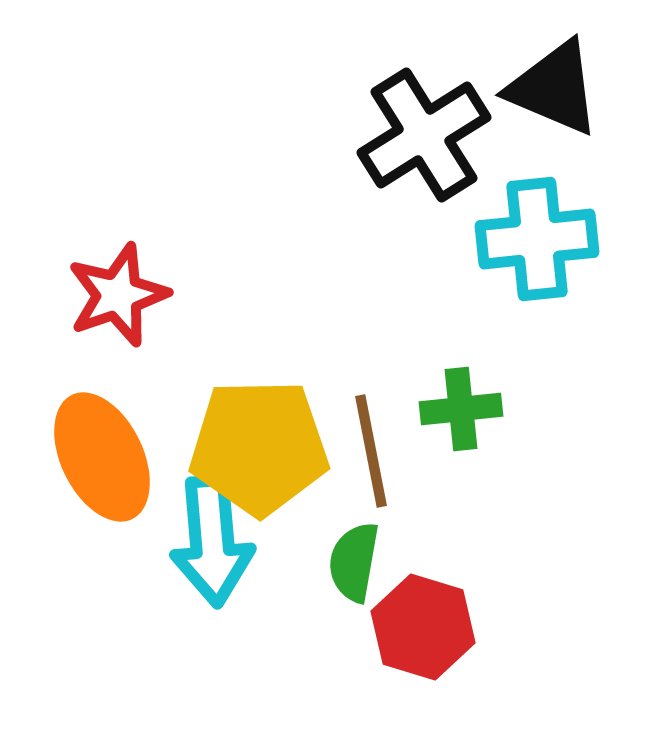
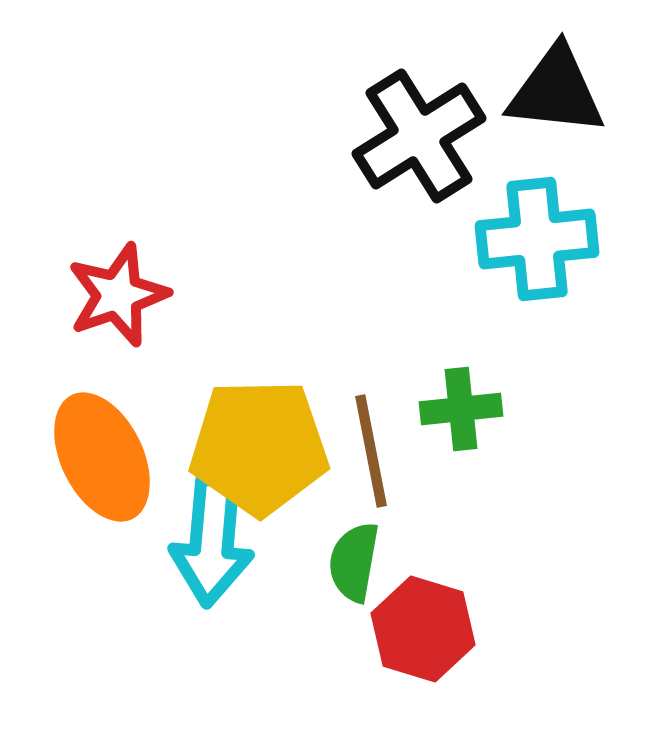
black triangle: moved 2 px right, 3 px down; rotated 17 degrees counterclockwise
black cross: moved 5 px left, 1 px down
cyan arrow: rotated 10 degrees clockwise
red hexagon: moved 2 px down
